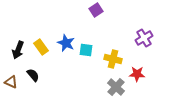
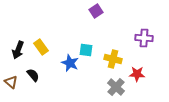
purple square: moved 1 px down
purple cross: rotated 36 degrees clockwise
blue star: moved 4 px right, 20 px down
brown triangle: rotated 16 degrees clockwise
